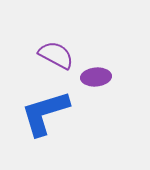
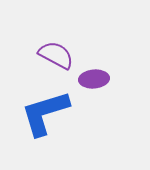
purple ellipse: moved 2 px left, 2 px down
